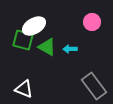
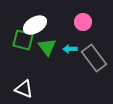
pink circle: moved 9 px left
white ellipse: moved 1 px right, 1 px up
green triangle: rotated 24 degrees clockwise
gray rectangle: moved 28 px up
